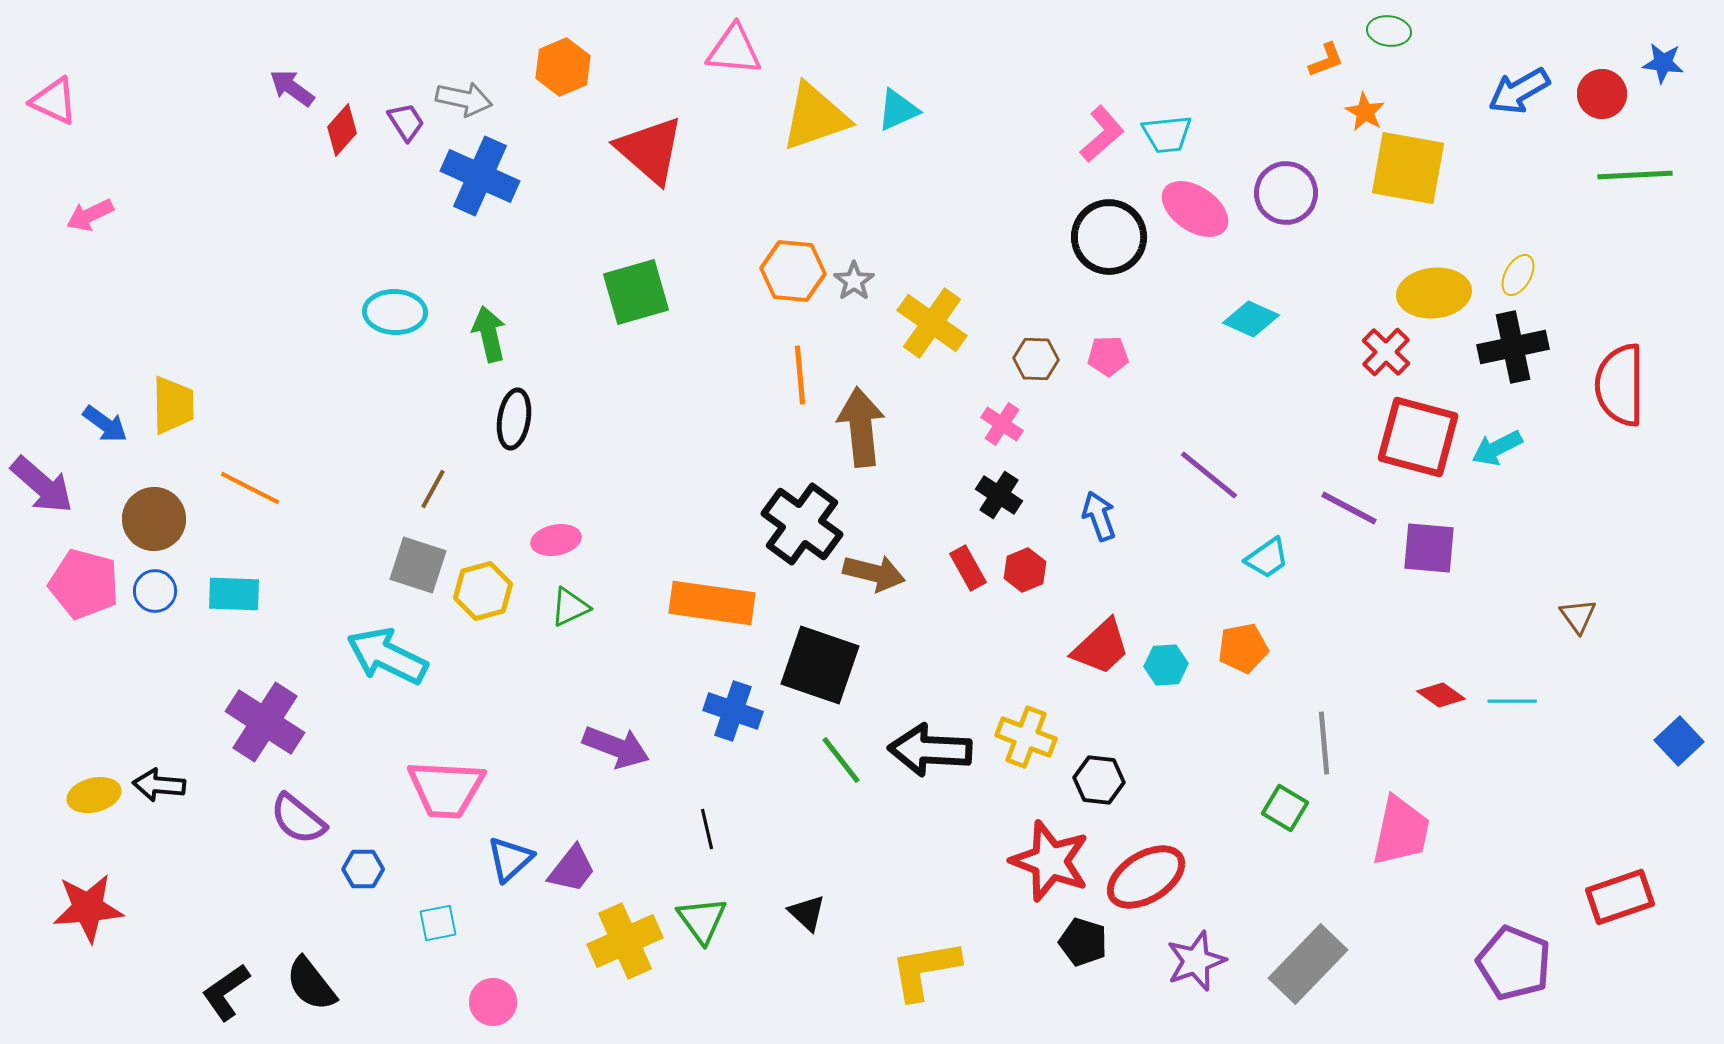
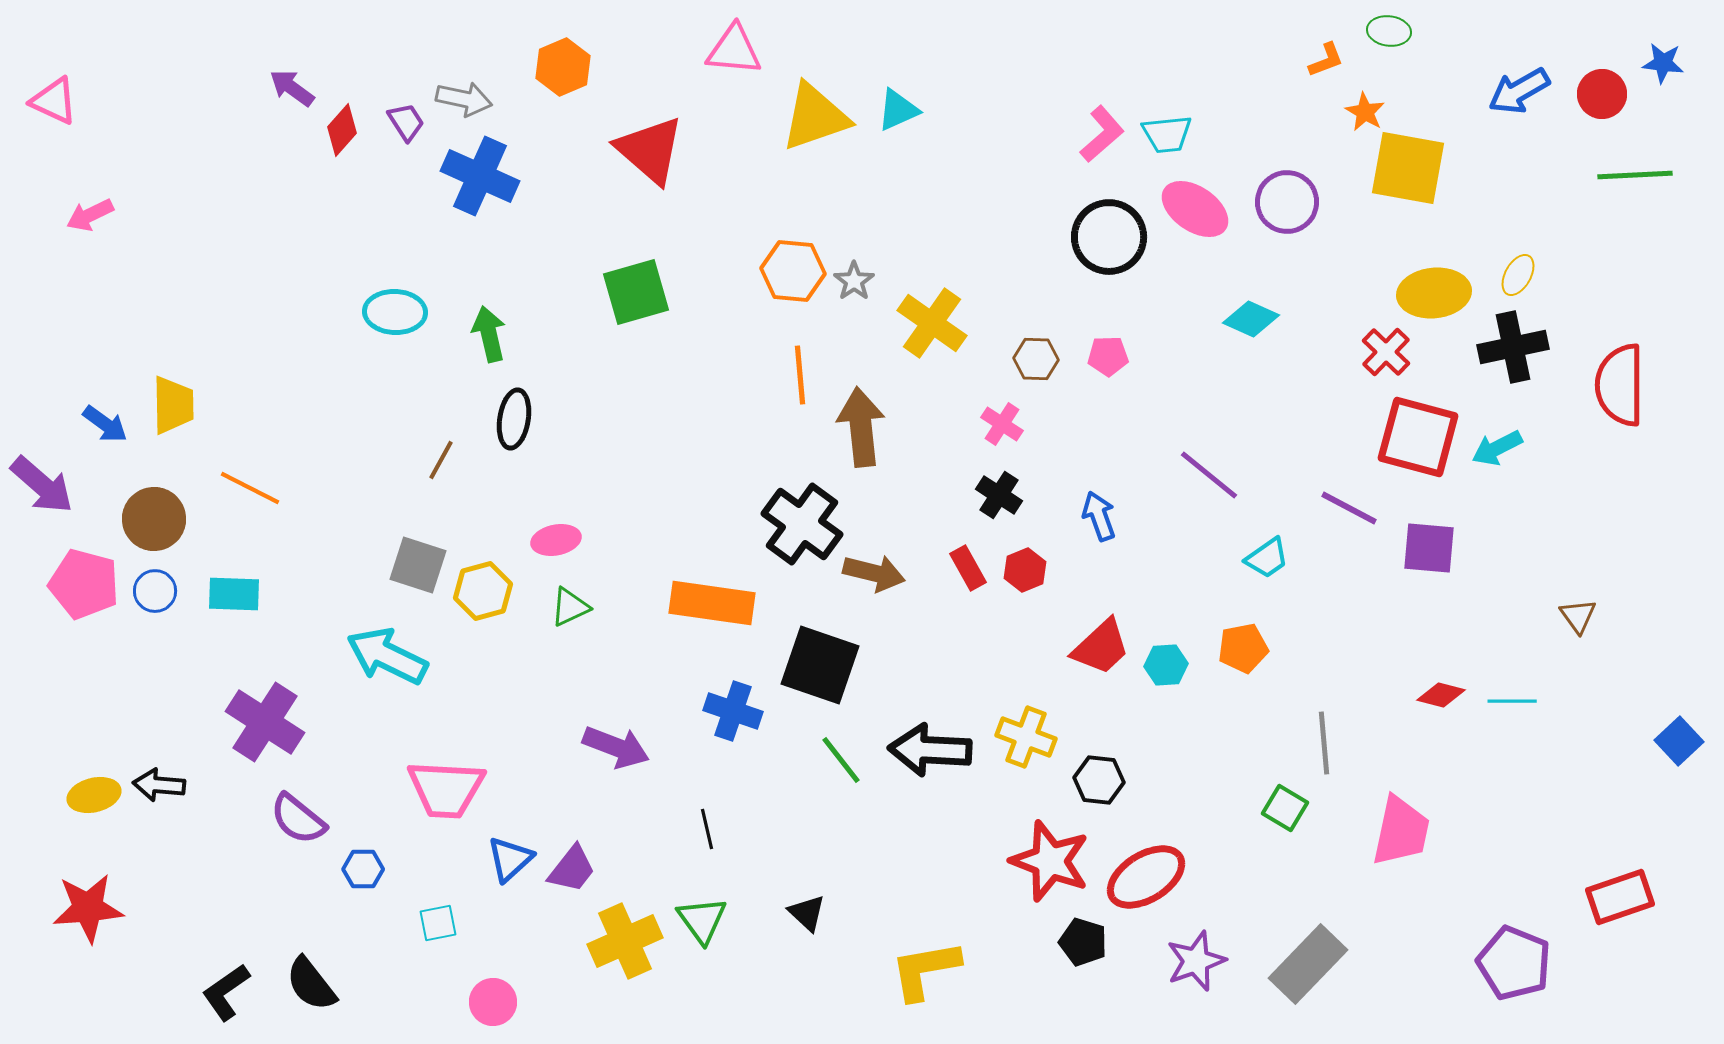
purple circle at (1286, 193): moved 1 px right, 9 px down
brown line at (433, 489): moved 8 px right, 29 px up
red diamond at (1441, 695): rotated 21 degrees counterclockwise
